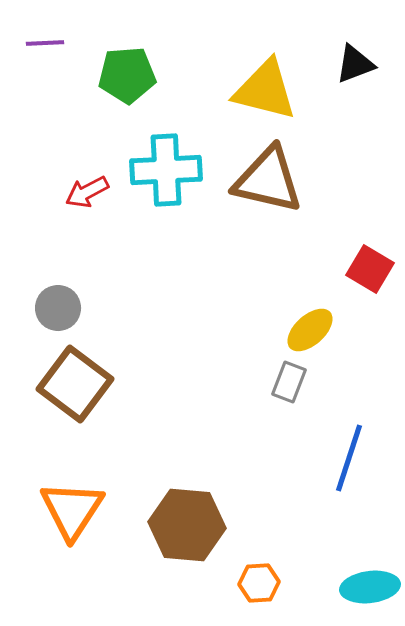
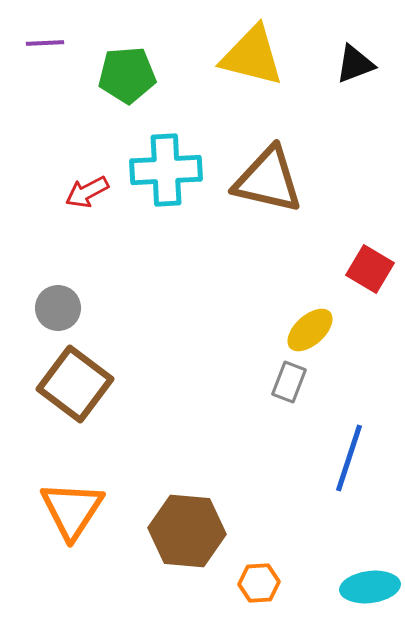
yellow triangle: moved 13 px left, 34 px up
brown hexagon: moved 6 px down
